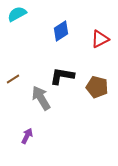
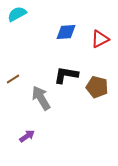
blue diamond: moved 5 px right, 1 px down; rotated 30 degrees clockwise
black L-shape: moved 4 px right, 1 px up
purple arrow: rotated 28 degrees clockwise
